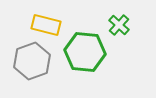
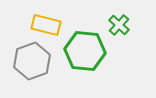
green hexagon: moved 1 px up
